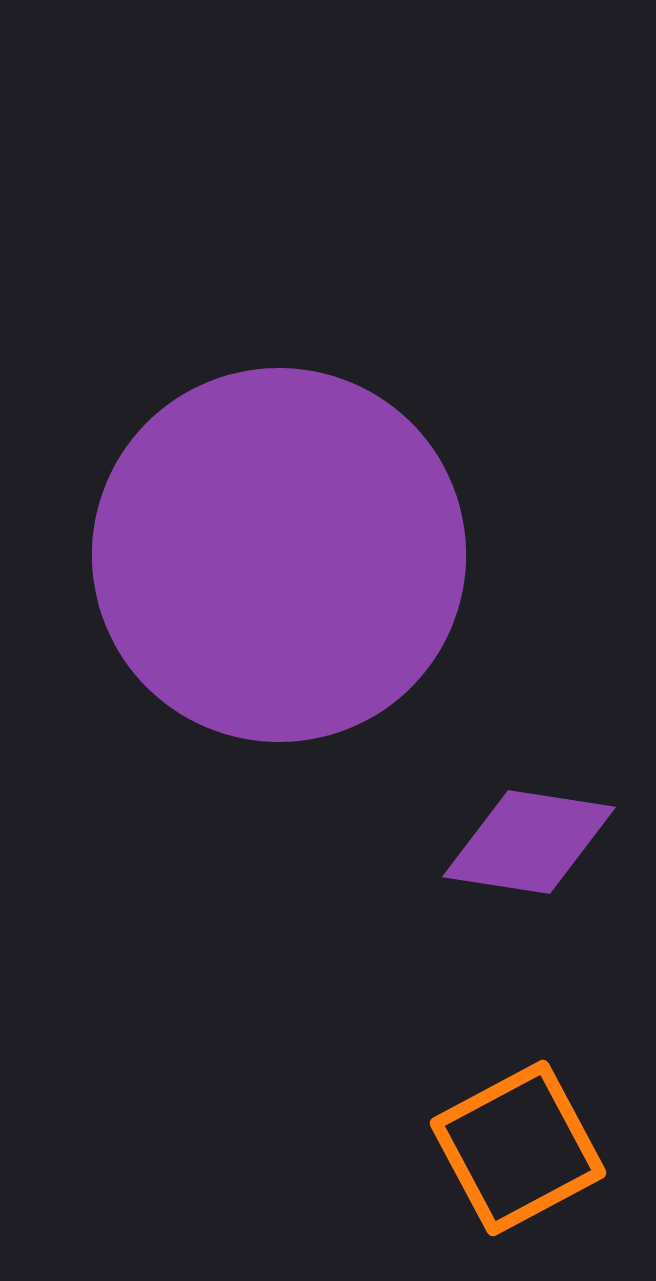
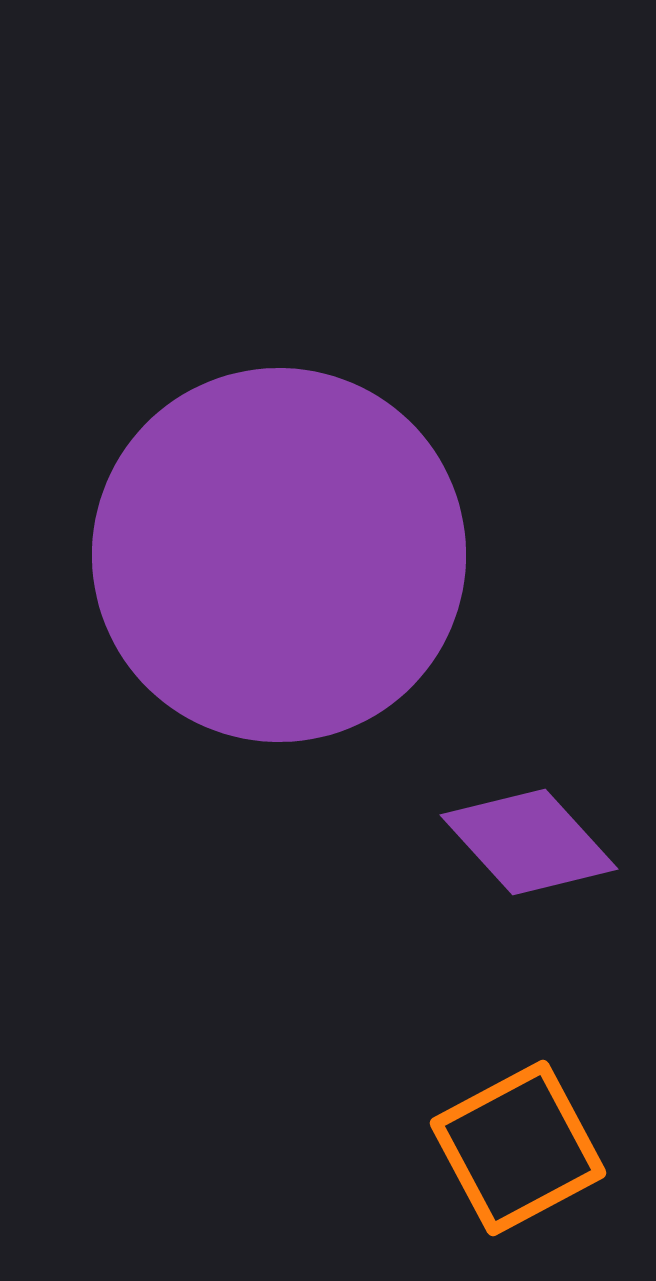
purple diamond: rotated 39 degrees clockwise
